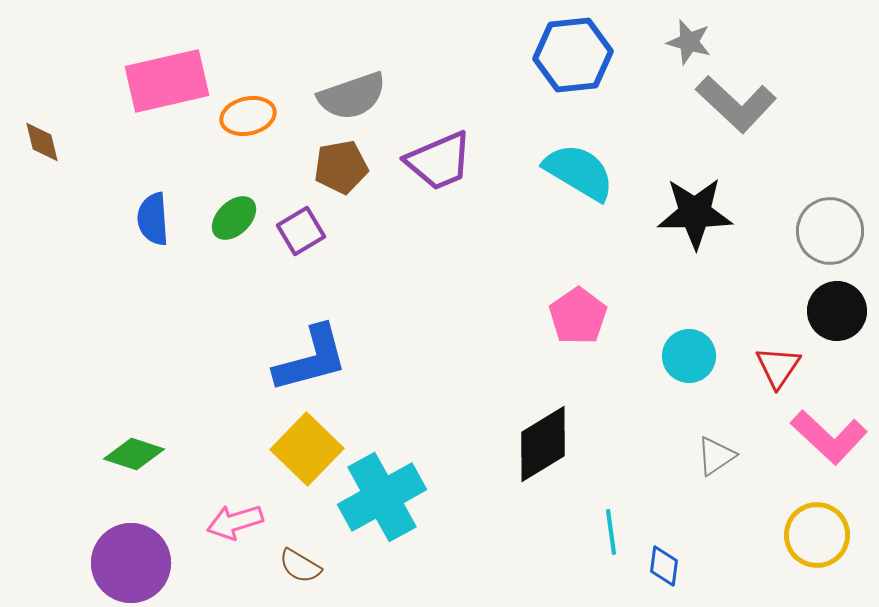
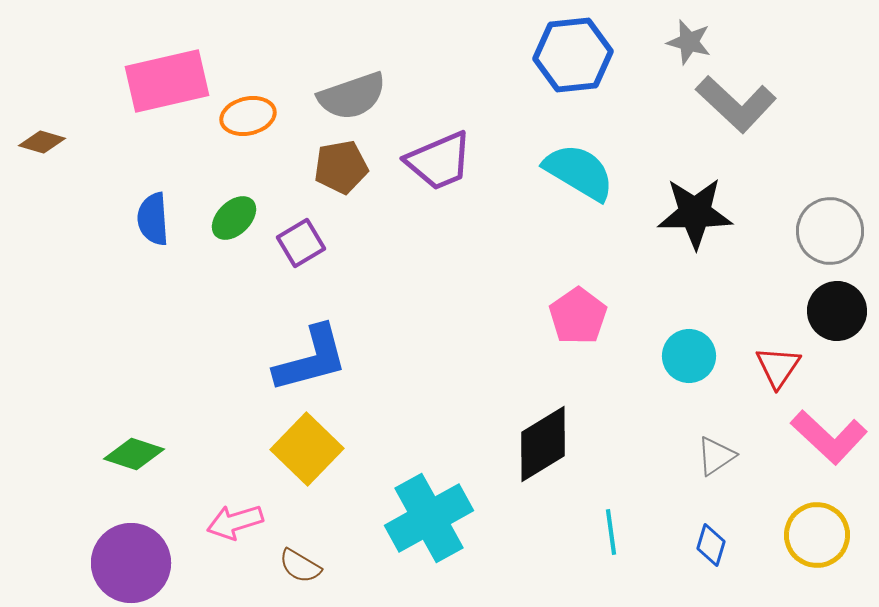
brown diamond: rotated 60 degrees counterclockwise
purple square: moved 12 px down
cyan cross: moved 47 px right, 21 px down
blue diamond: moved 47 px right, 21 px up; rotated 9 degrees clockwise
